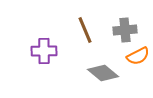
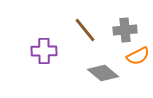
brown line: rotated 16 degrees counterclockwise
